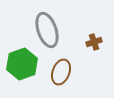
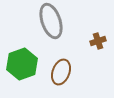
gray ellipse: moved 4 px right, 9 px up
brown cross: moved 4 px right, 1 px up
